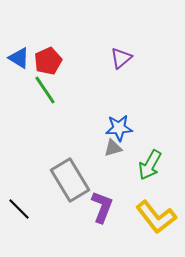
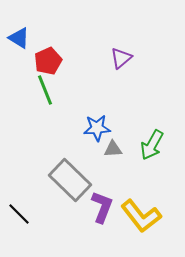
blue triangle: moved 20 px up
green line: rotated 12 degrees clockwise
blue star: moved 22 px left
gray triangle: moved 1 px down; rotated 12 degrees clockwise
green arrow: moved 2 px right, 20 px up
gray rectangle: rotated 15 degrees counterclockwise
black line: moved 5 px down
yellow L-shape: moved 15 px left, 1 px up
